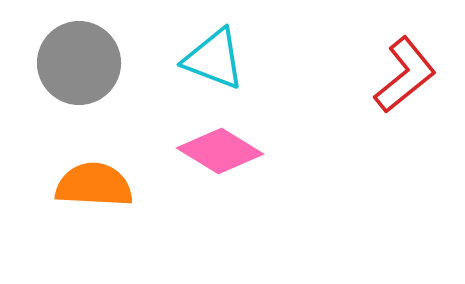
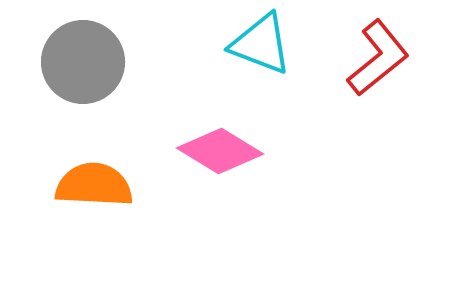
cyan triangle: moved 47 px right, 15 px up
gray circle: moved 4 px right, 1 px up
red L-shape: moved 27 px left, 17 px up
